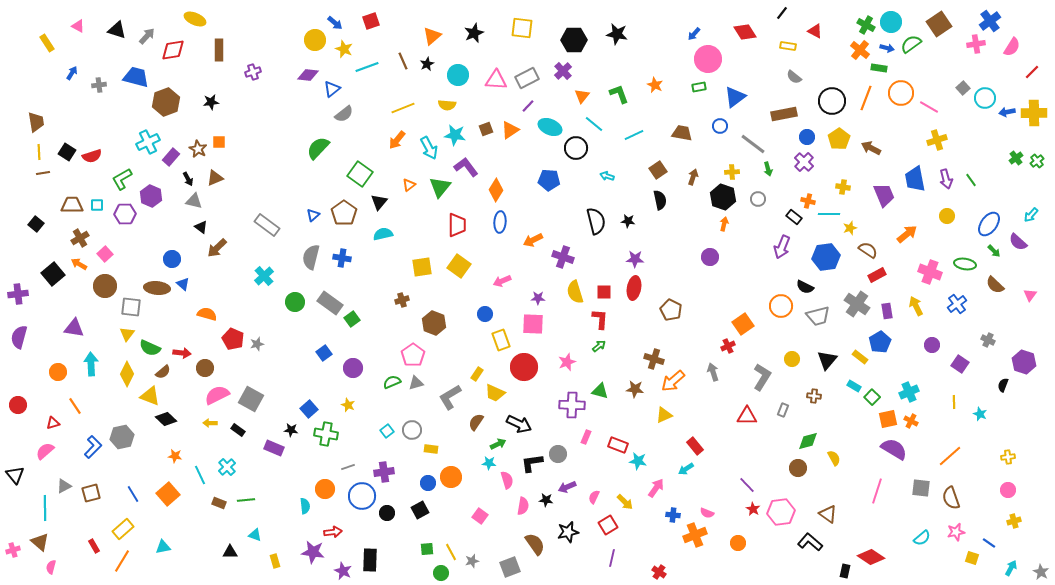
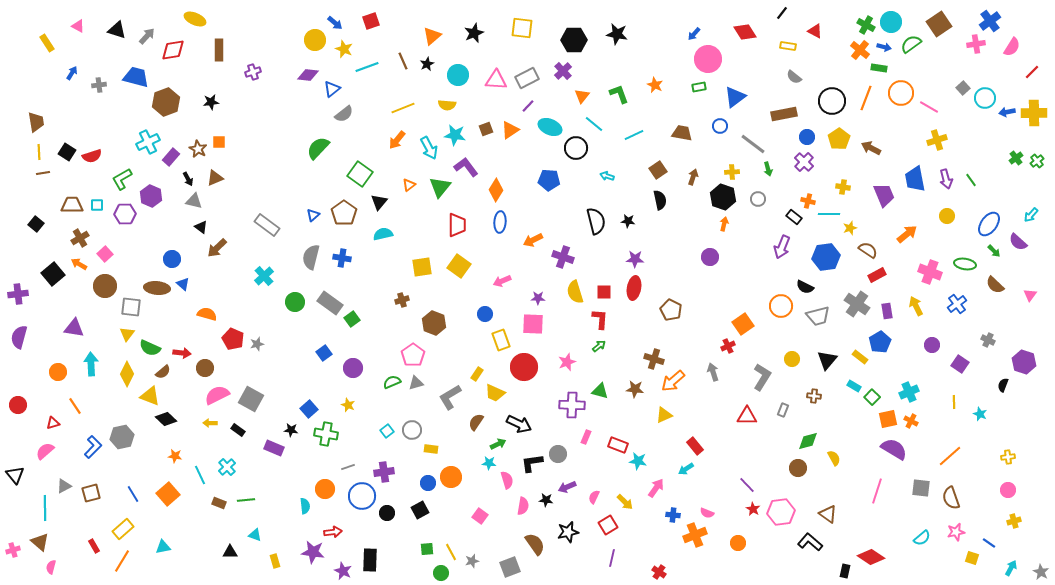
blue arrow at (887, 48): moved 3 px left, 1 px up
